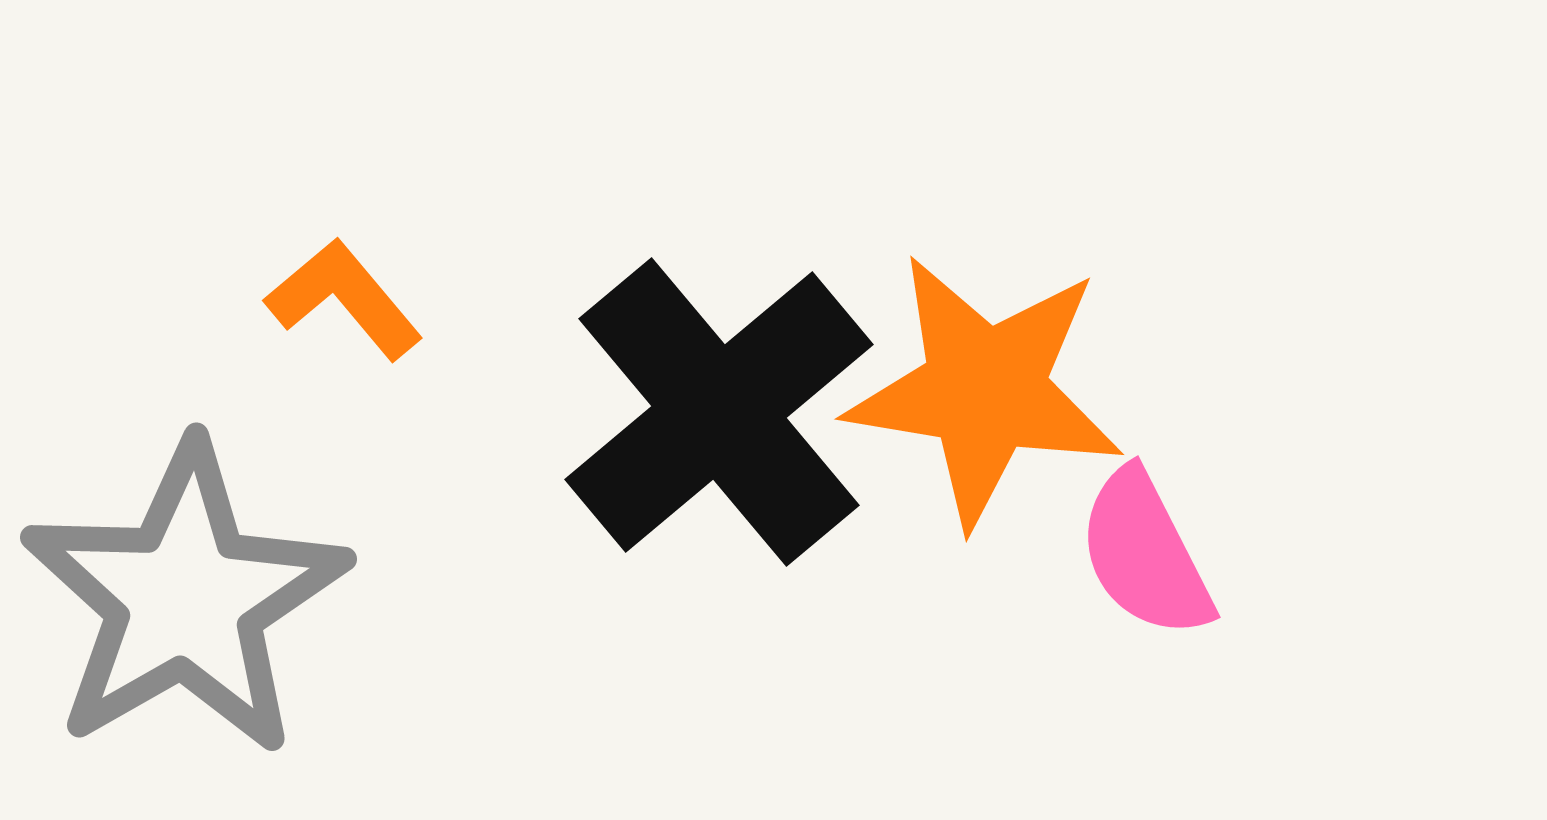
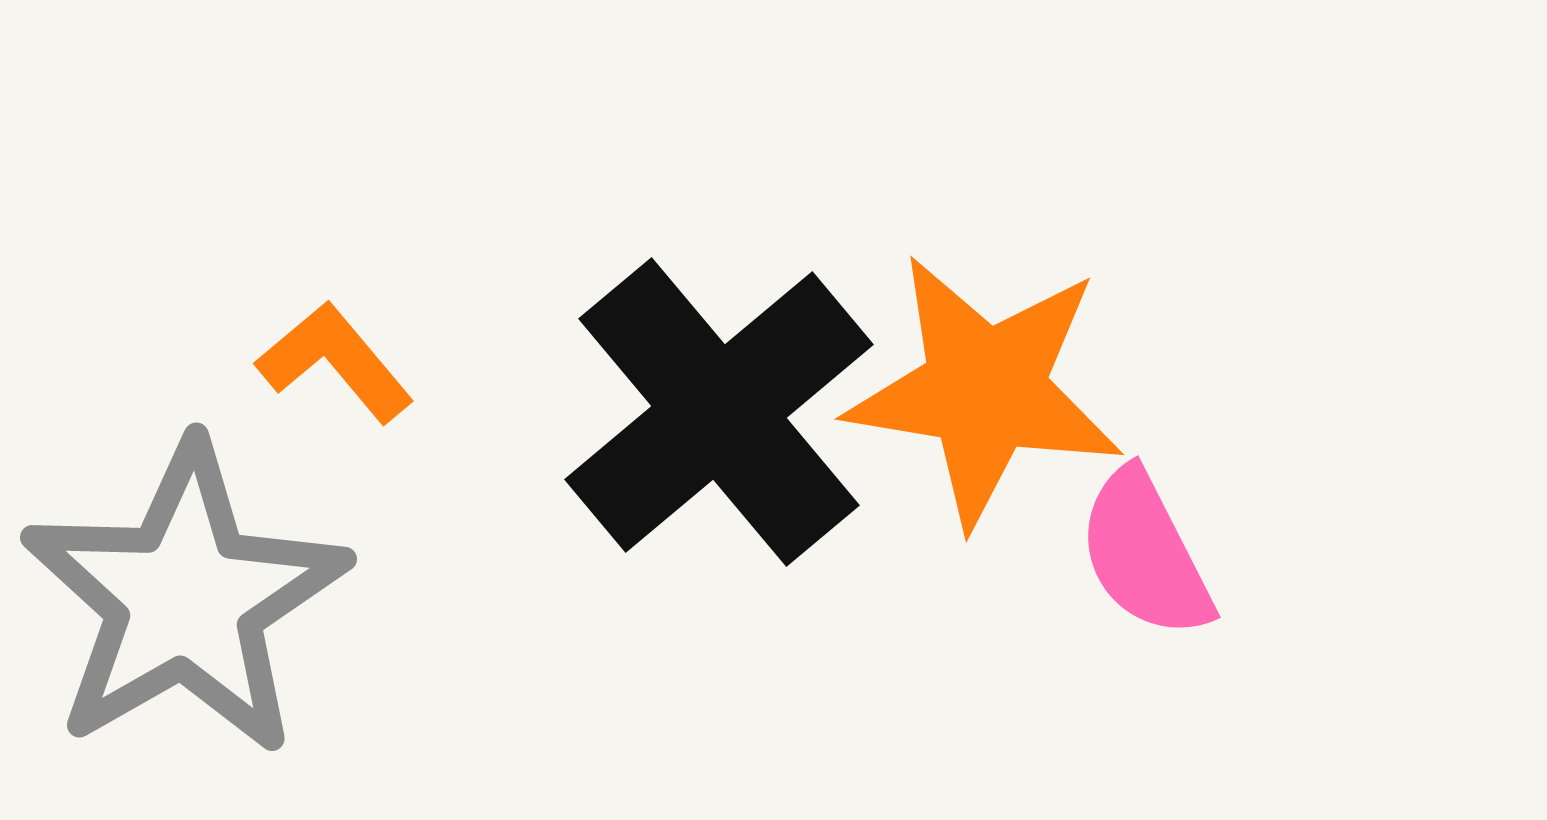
orange L-shape: moved 9 px left, 63 px down
